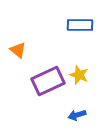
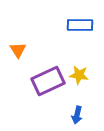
orange triangle: rotated 18 degrees clockwise
yellow star: rotated 12 degrees counterclockwise
blue arrow: rotated 60 degrees counterclockwise
